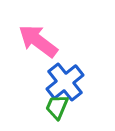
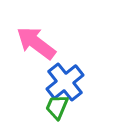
pink arrow: moved 2 px left, 2 px down
